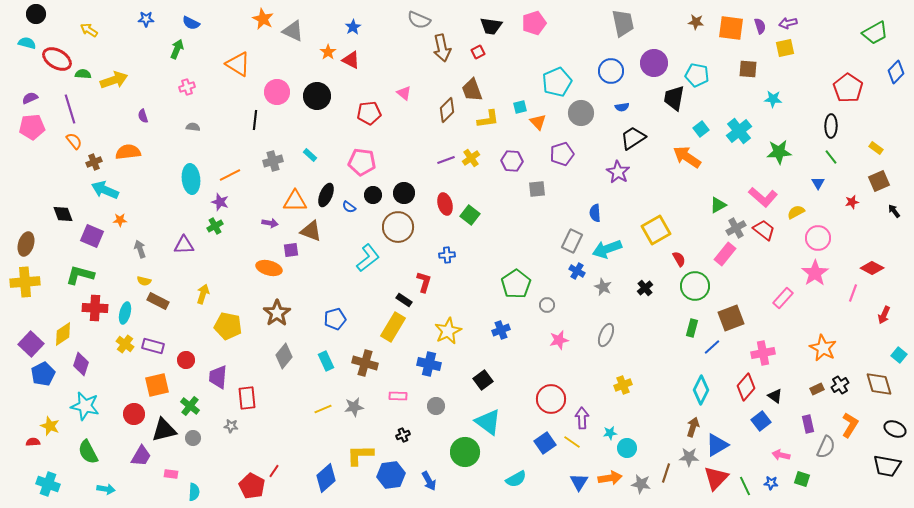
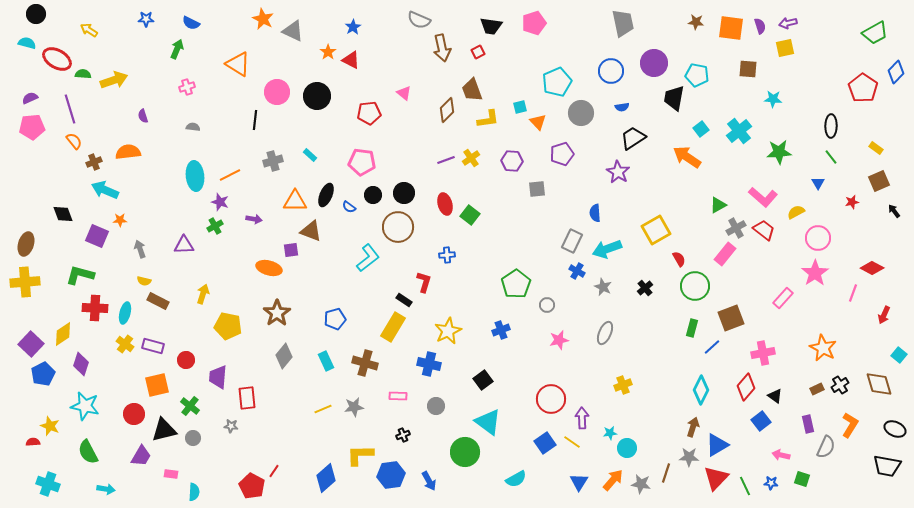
red pentagon at (848, 88): moved 15 px right
cyan ellipse at (191, 179): moved 4 px right, 3 px up
purple arrow at (270, 223): moved 16 px left, 4 px up
purple square at (92, 236): moved 5 px right
gray ellipse at (606, 335): moved 1 px left, 2 px up
orange arrow at (610, 478): moved 3 px right, 2 px down; rotated 40 degrees counterclockwise
